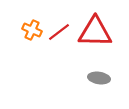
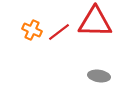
red triangle: moved 10 px up
gray ellipse: moved 2 px up
